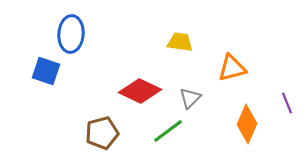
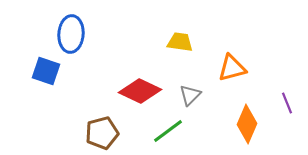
gray triangle: moved 3 px up
